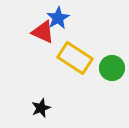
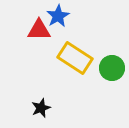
blue star: moved 2 px up
red triangle: moved 4 px left, 2 px up; rotated 25 degrees counterclockwise
